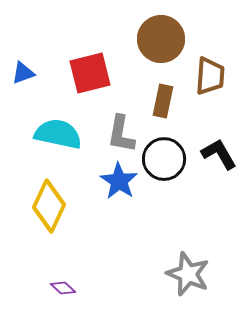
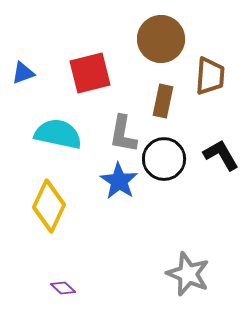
gray L-shape: moved 2 px right
black L-shape: moved 2 px right, 1 px down
